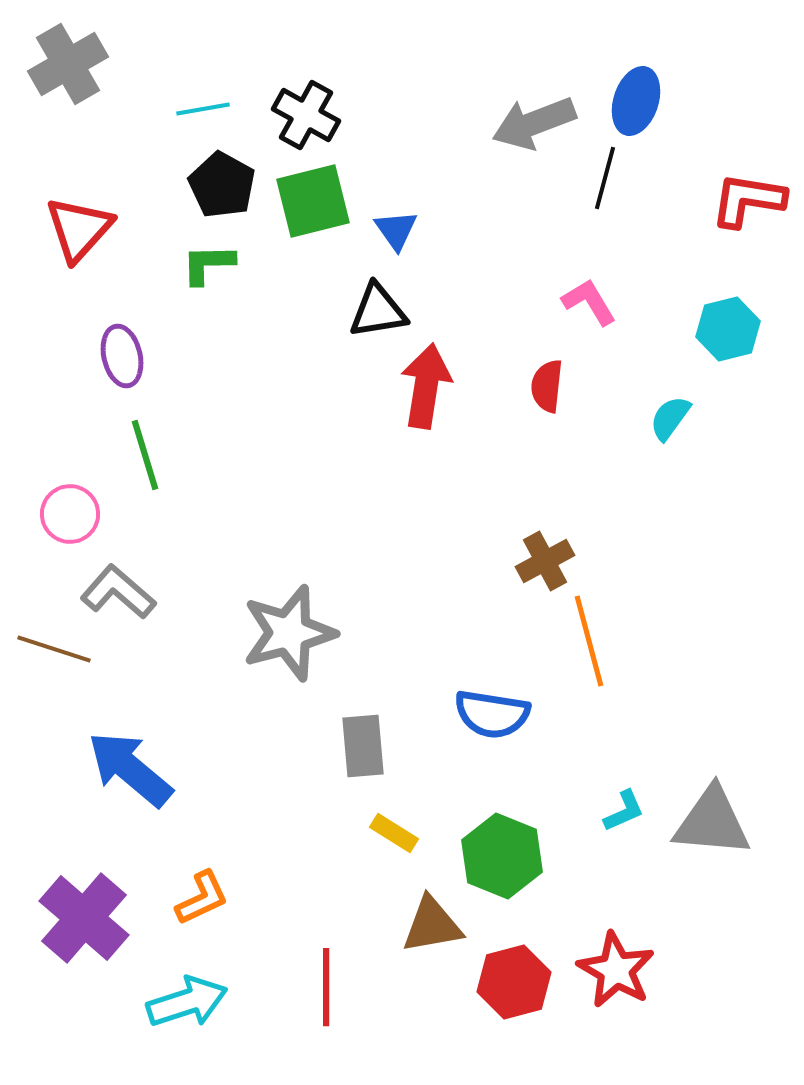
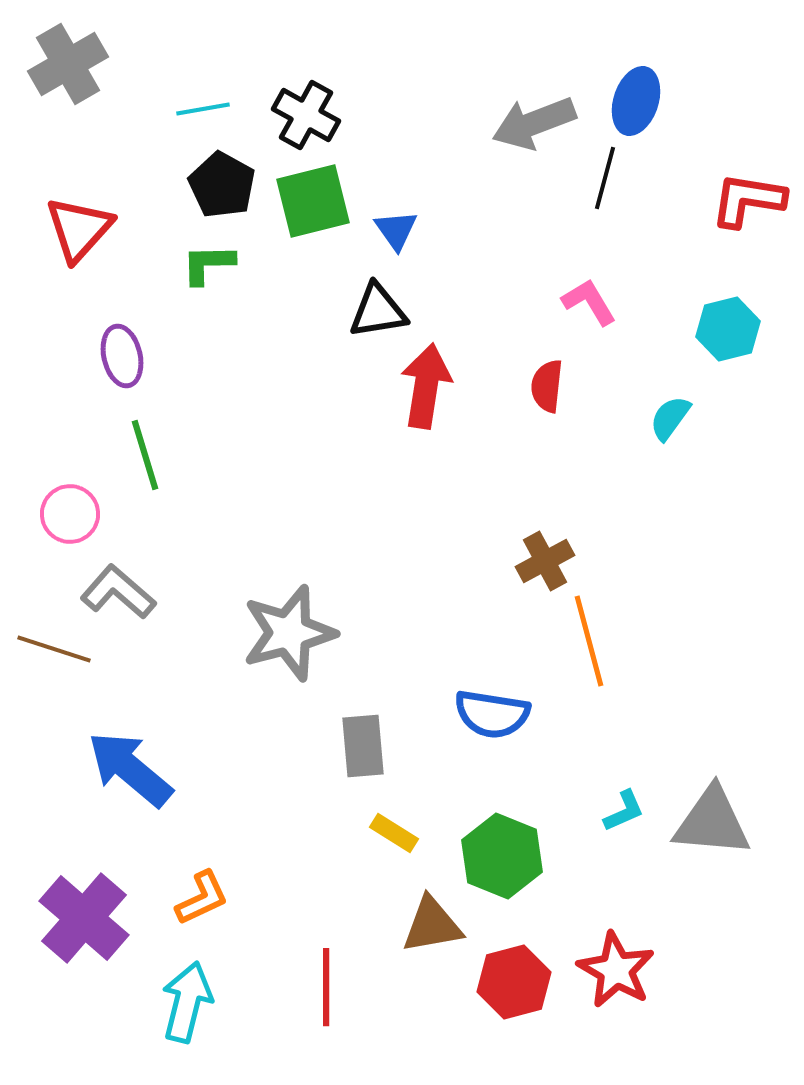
cyan arrow: rotated 58 degrees counterclockwise
